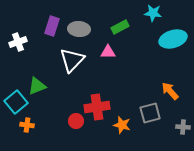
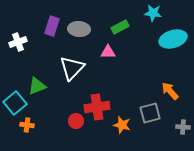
white triangle: moved 8 px down
cyan square: moved 1 px left, 1 px down
